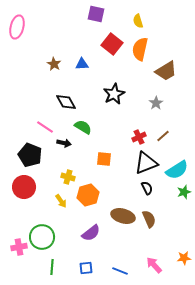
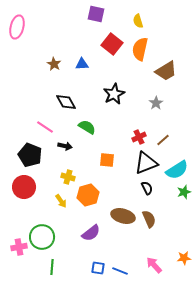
green semicircle: moved 4 px right
brown line: moved 4 px down
black arrow: moved 1 px right, 3 px down
orange square: moved 3 px right, 1 px down
blue square: moved 12 px right; rotated 16 degrees clockwise
